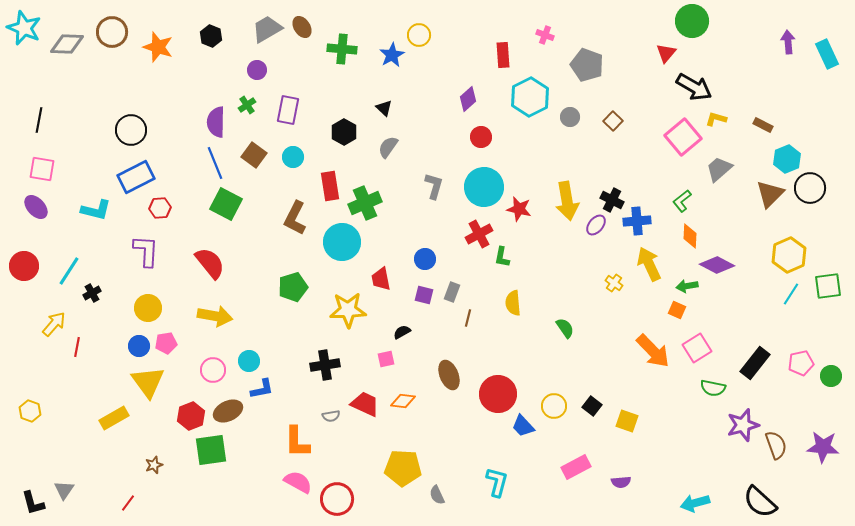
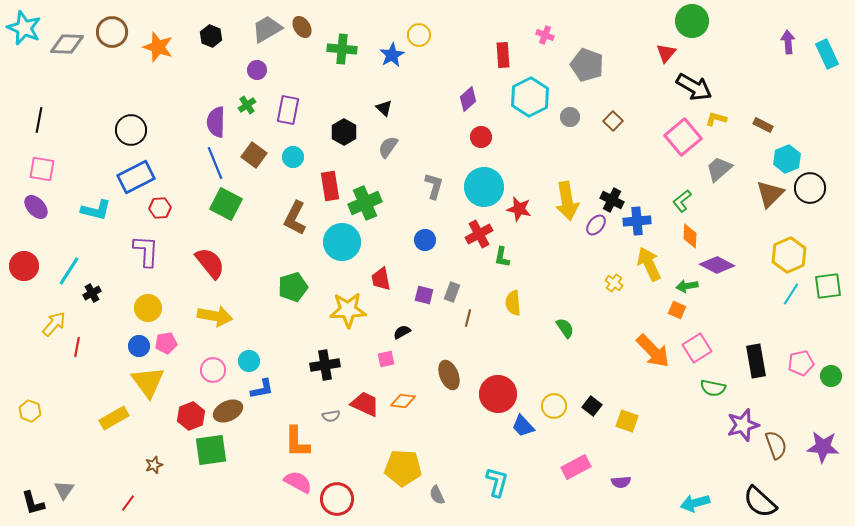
blue circle at (425, 259): moved 19 px up
black rectangle at (755, 363): moved 1 px right, 2 px up; rotated 48 degrees counterclockwise
